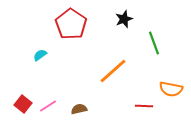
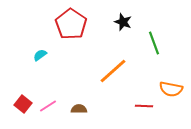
black star: moved 1 px left, 3 px down; rotated 30 degrees counterclockwise
brown semicircle: rotated 14 degrees clockwise
